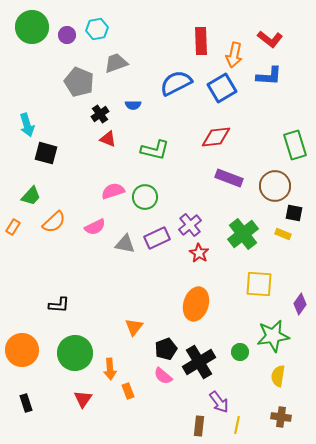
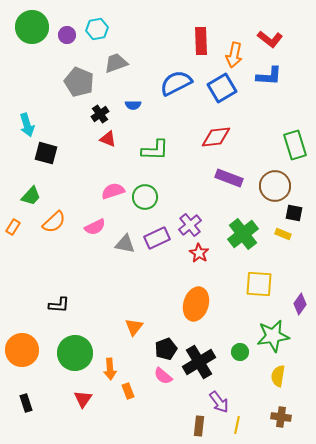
green L-shape at (155, 150): rotated 12 degrees counterclockwise
